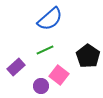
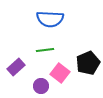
blue semicircle: rotated 44 degrees clockwise
green line: rotated 18 degrees clockwise
black pentagon: moved 7 px down; rotated 15 degrees clockwise
pink square: moved 1 px right, 2 px up
